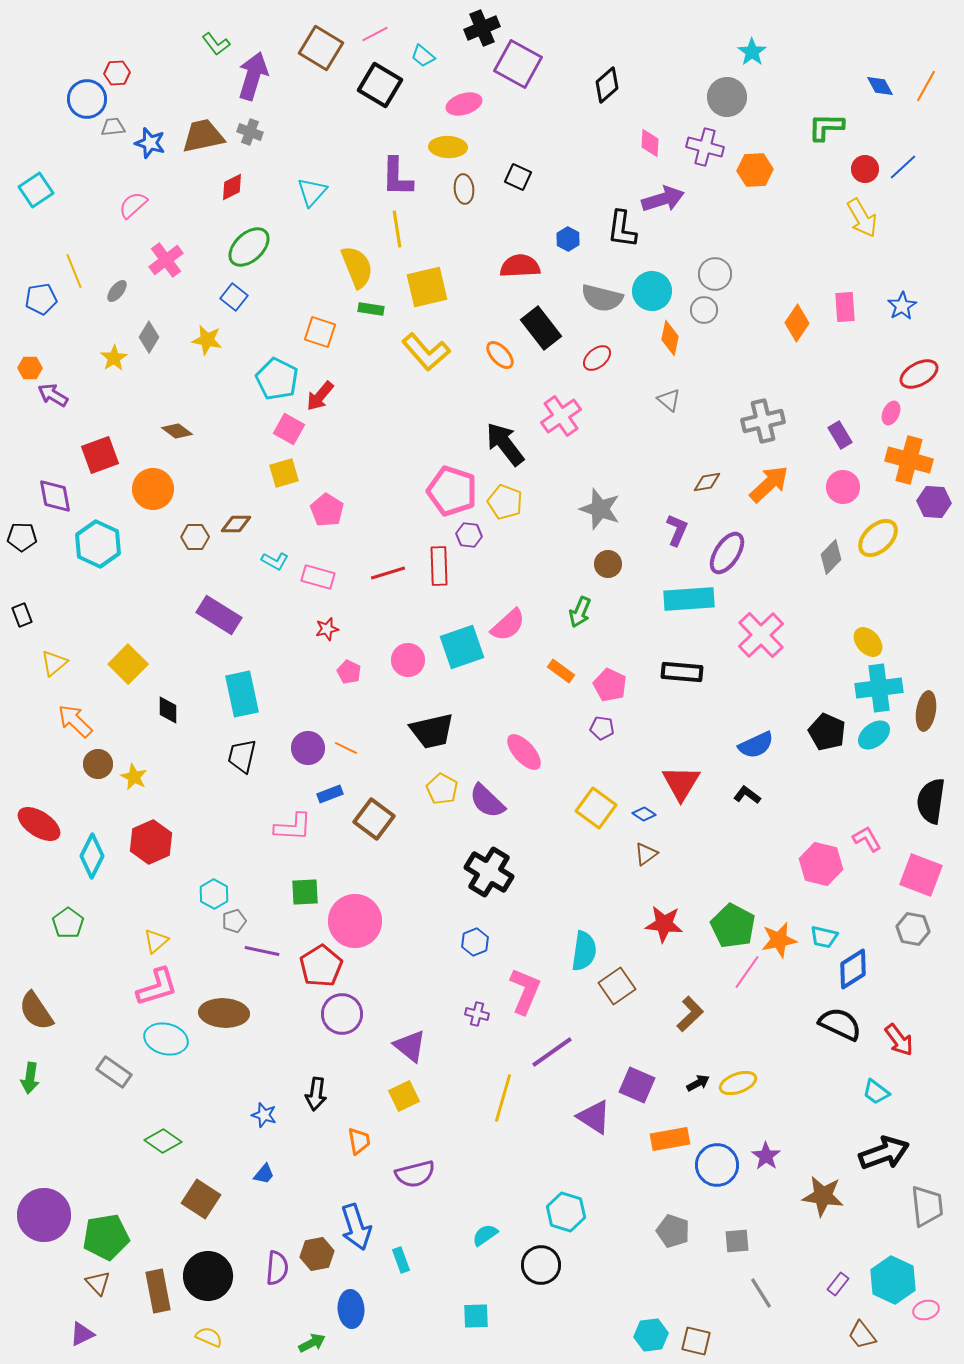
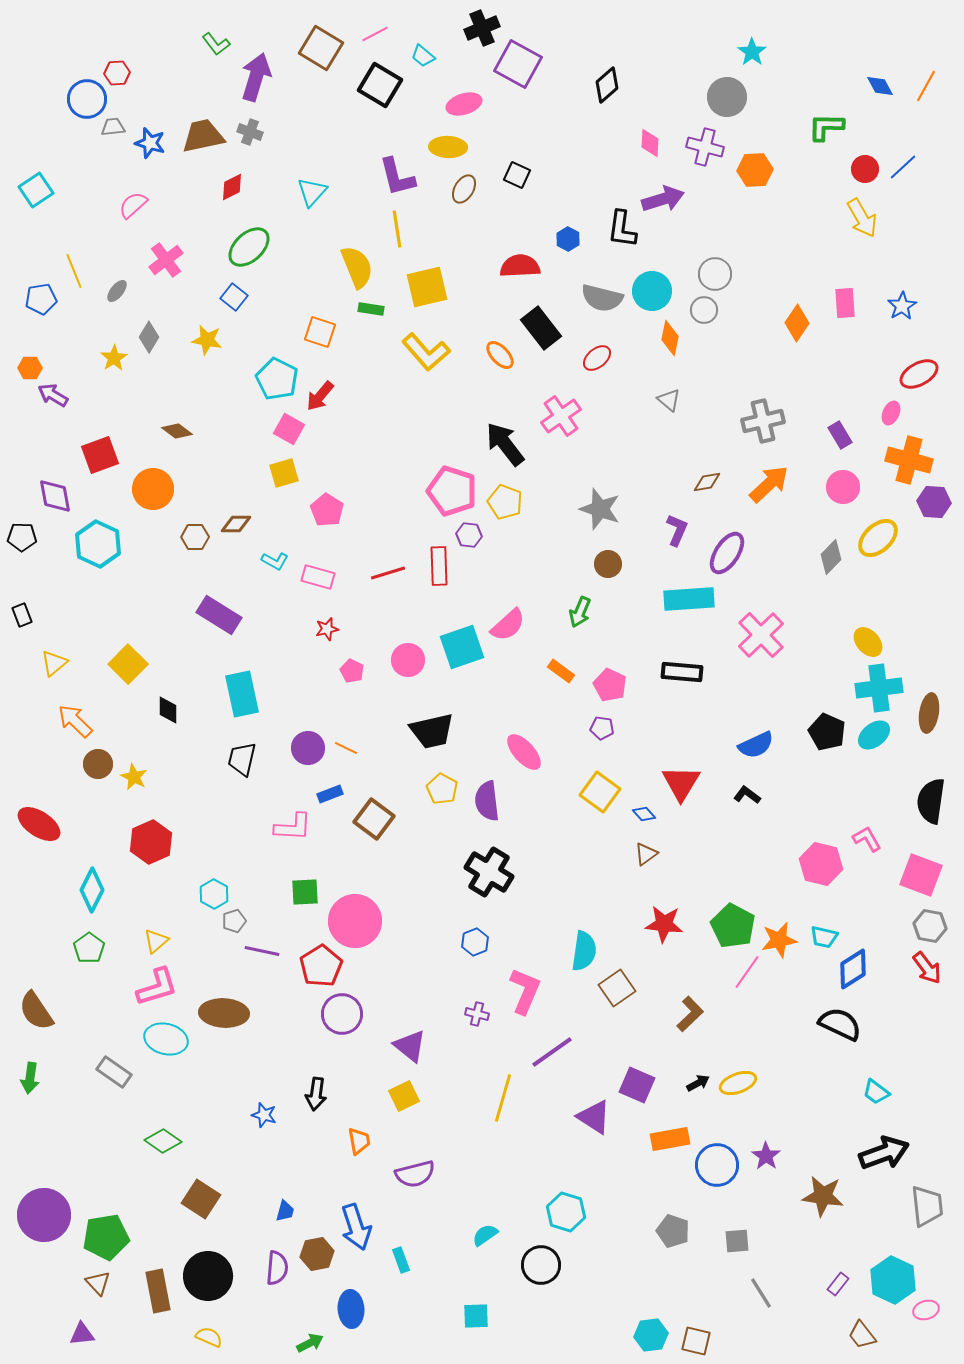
purple arrow at (253, 76): moved 3 px right, 1 px down
purple L-shape at (397, 177): rotated 15 degrees counterclockwise
black square at (518, 177): moved 1 px left, 2 px up
brown ellipse at (464, 189): rotated 36 degrees clockwise
pink rectangle at (845, 307): moved 4 px up
pink pentagon at (349, 672): moved 3 px right, 1 px up
brown ellipse at (926, 711): moved 3 px right, 2 px down
black trapezoid at (242, 756): moved 3 px down
purple semicircle at (487, 801): rotated 39 degrees clockwise
yellow square at (596, 808): moved 4 px right, 16 px up
blue diamond at (644, 814): rotated 15 degrees clockwise
cyan diamond at (92, 856): moved 34 px down
green pentagon at (68, 923): moved 21 px right, 25 px down
gray hexagon at (913, 929): moved 17 px right, 3 px up
brown square at (617, 986): moved 2 px down
red arrow at (899, 1040): moved 28 px right, 72 px up
blue trapezoid at (264, 1174): moved 21 px right, 37 px down; rotated 25 degrees counterclockwise
purple triangle at (82, 1334): rotated 20 degrees clockwise
green arrow at (312, 1343): moved 2 px left
